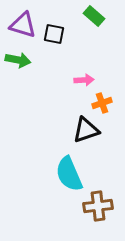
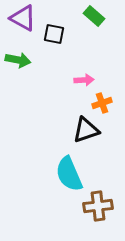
purple triangle: moved 7 px up; rotated 12 degrees clockwise
